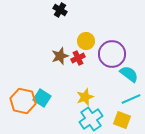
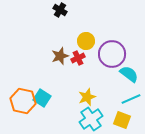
yellow star: moved 2 px right
